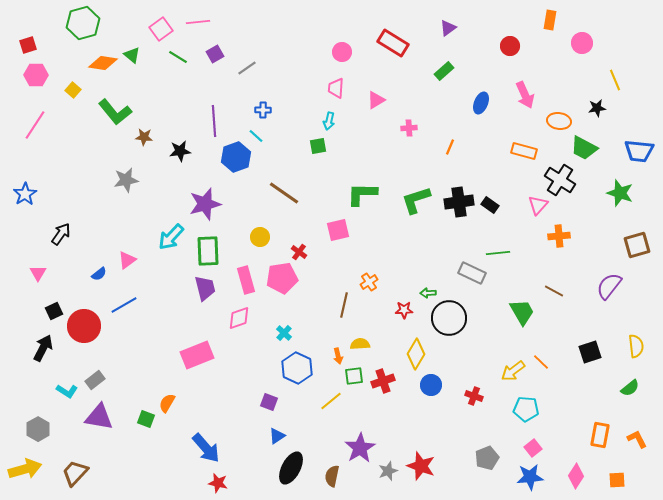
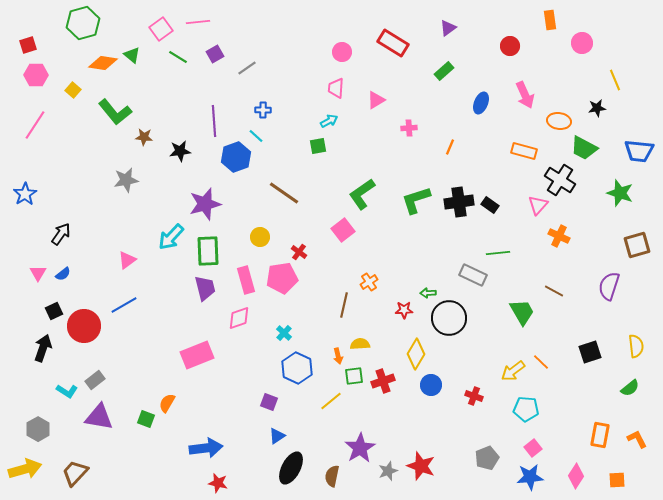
orange rectangle at (550, 20): rotated 18 degrees counterclockwise
cyan arrow at (329, 121): rotated 132 degrees counterclockwise
green L-shape at (362, 194): rotated 36 degrees counterclockwise
pink square at (338, 230): moved 5 px right; rotated 25 degrees counterclockwise
orange cross at (559, 236): rotated 30 degrees clockwise
gray rectangle at (472, 273): moved 1 px right, 2 px down
blue semicircle at (99, 274): moved 36 px left
purple semicircle at (609, 286): rotated 20 degrees counterclockwise
black arrow at (43, 348): rotated 8 degrees counterclockwise
blue arrow at (206, 448): rotated 56 degrees counterclockwise
